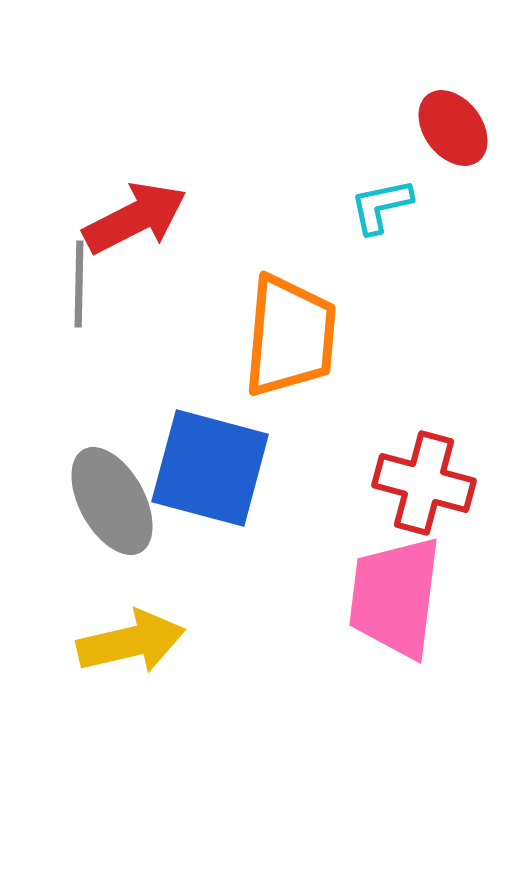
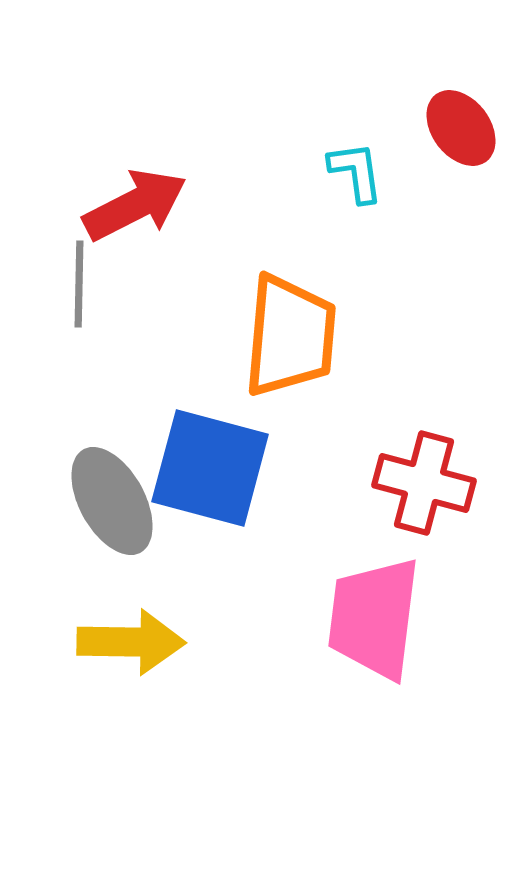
red ellipse: moved 8 px right
cyan L-shape: moved 25 px left, 34 px up; rotated 94 degrees clockwise
red arrow: moved 13 px up
pink trapezoid: moved 21 px left, 21 px down
yellow arrow: rotated 14 degrees clockwise
